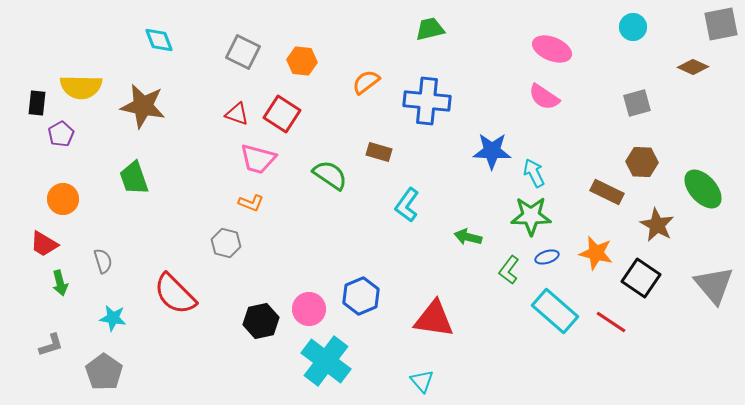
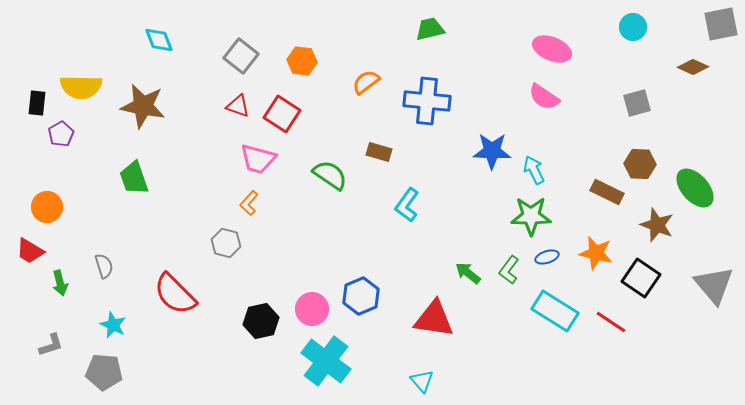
gray square at (243, 52): moved 2 px left, 4 px down; rotated 12 degrees clockwise
red triangle at (237, 114): moved 1 px right, 8 px up
brown hexagon at (642, 162): moved 2 px left, 2 px down
cyan arrow at (534, 173): moved 3 px up
green ellipse at (703, 189): moved 8 px left, 1 px up
orange circle at (63, 199): moved 16 px left, 8 px down
orange L-shape at (251, 203): moved 2 px left; rotated 110 degrees clockwise
brown star at (657, 225): rotated 8 degrees counterclockwise
green arrow at (468, 237): moved 36 px down; rotated 24 degrees clockwise
red trapezoid at (44, 244): moved 14 px left, 7 px down
gray semicircle at (103, 261): moved 1 px right, 5 px down
pink circle at (309, 309): moved 3 px right
cyan rectangle at (555, 311): rotated 9 degrees counterclockwise
cyan star at (113, 318): moved 7 px down; rotated 16 degrees clockwise
gray pentagon at (104, 372): rotated 30 degrees counterclockwise
